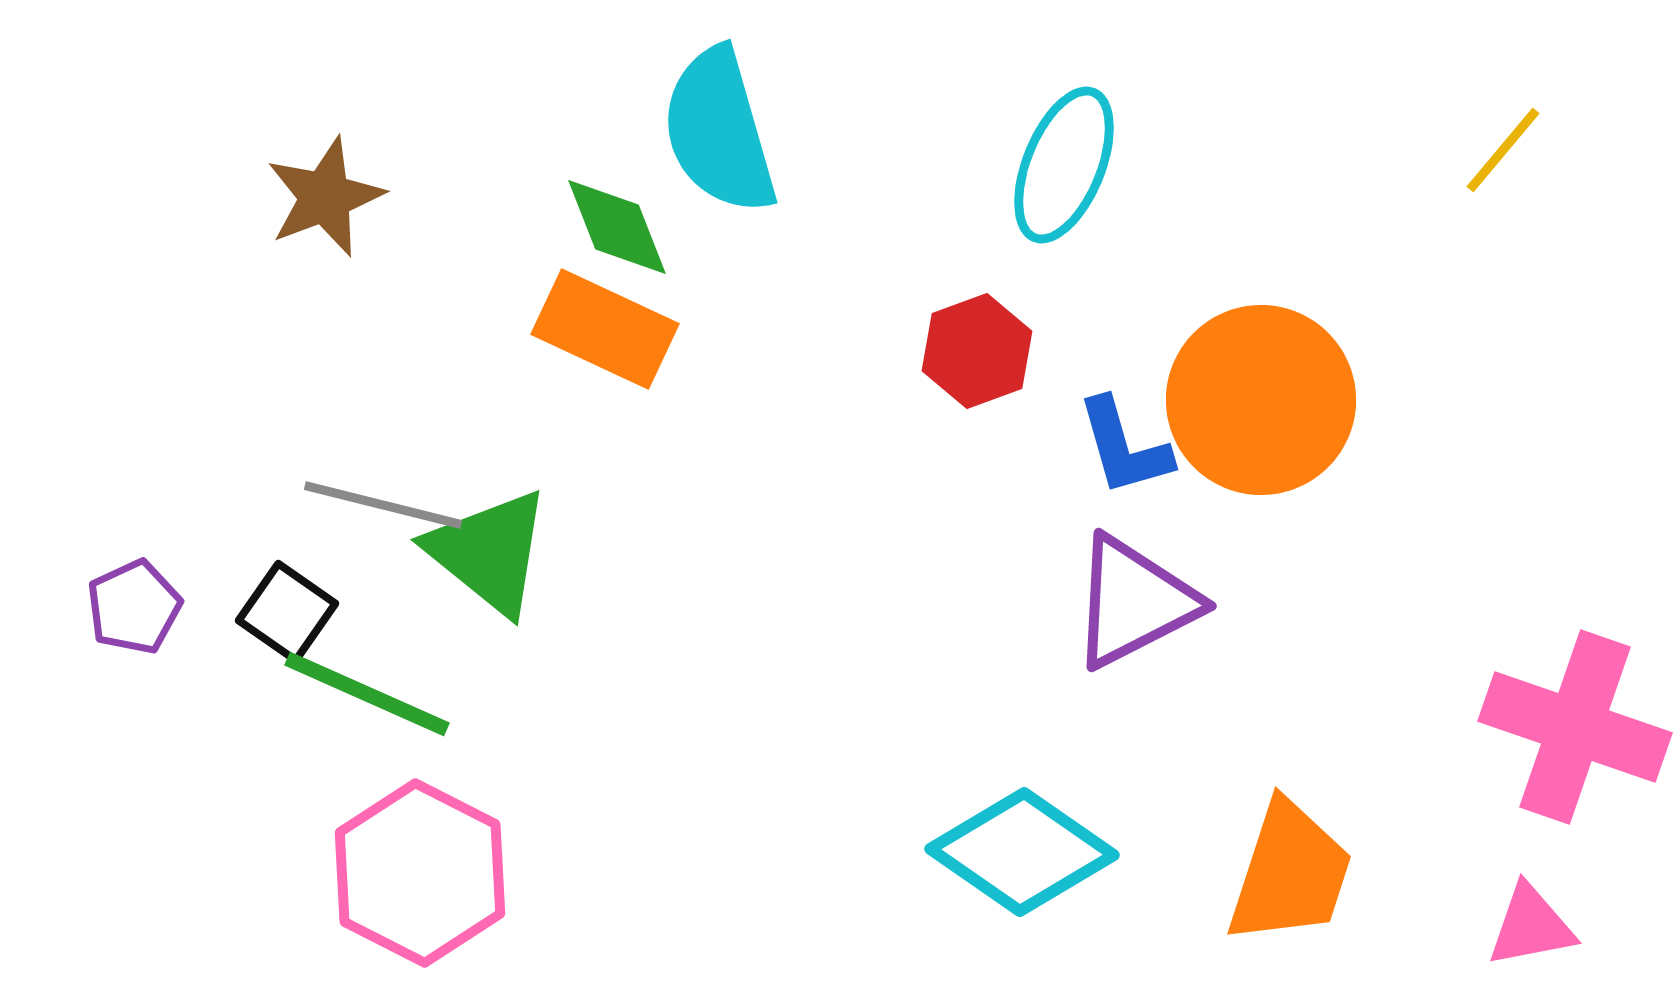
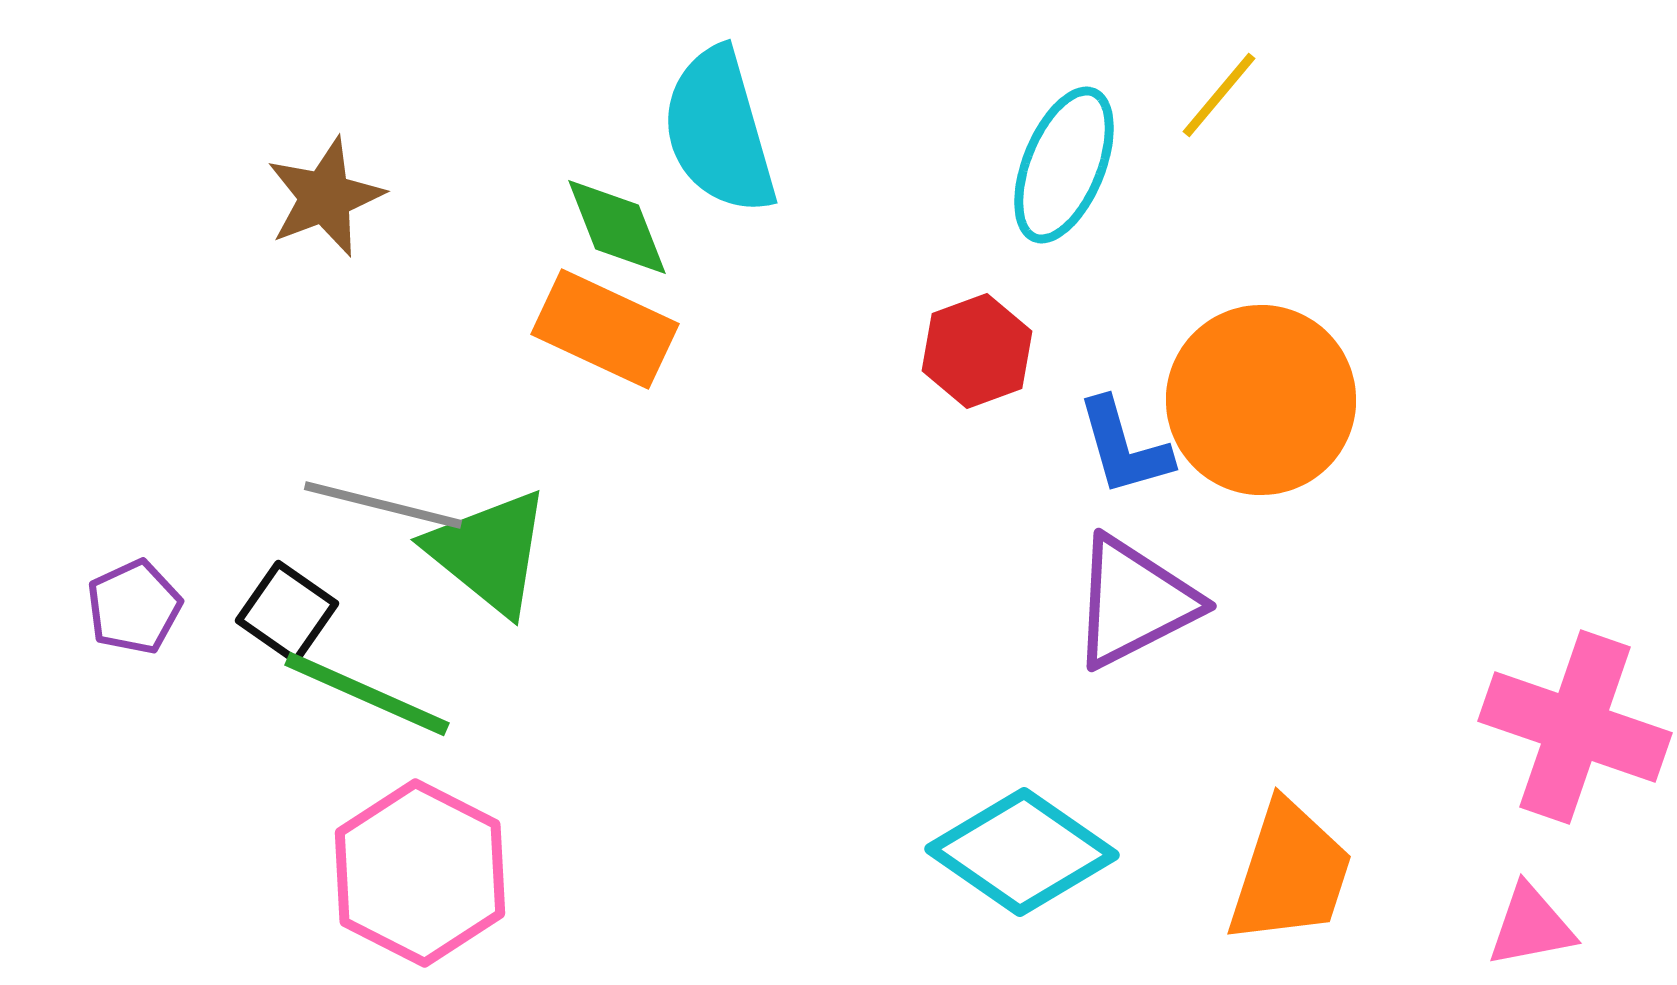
yellow line: moved 284 px left, 55 px up
